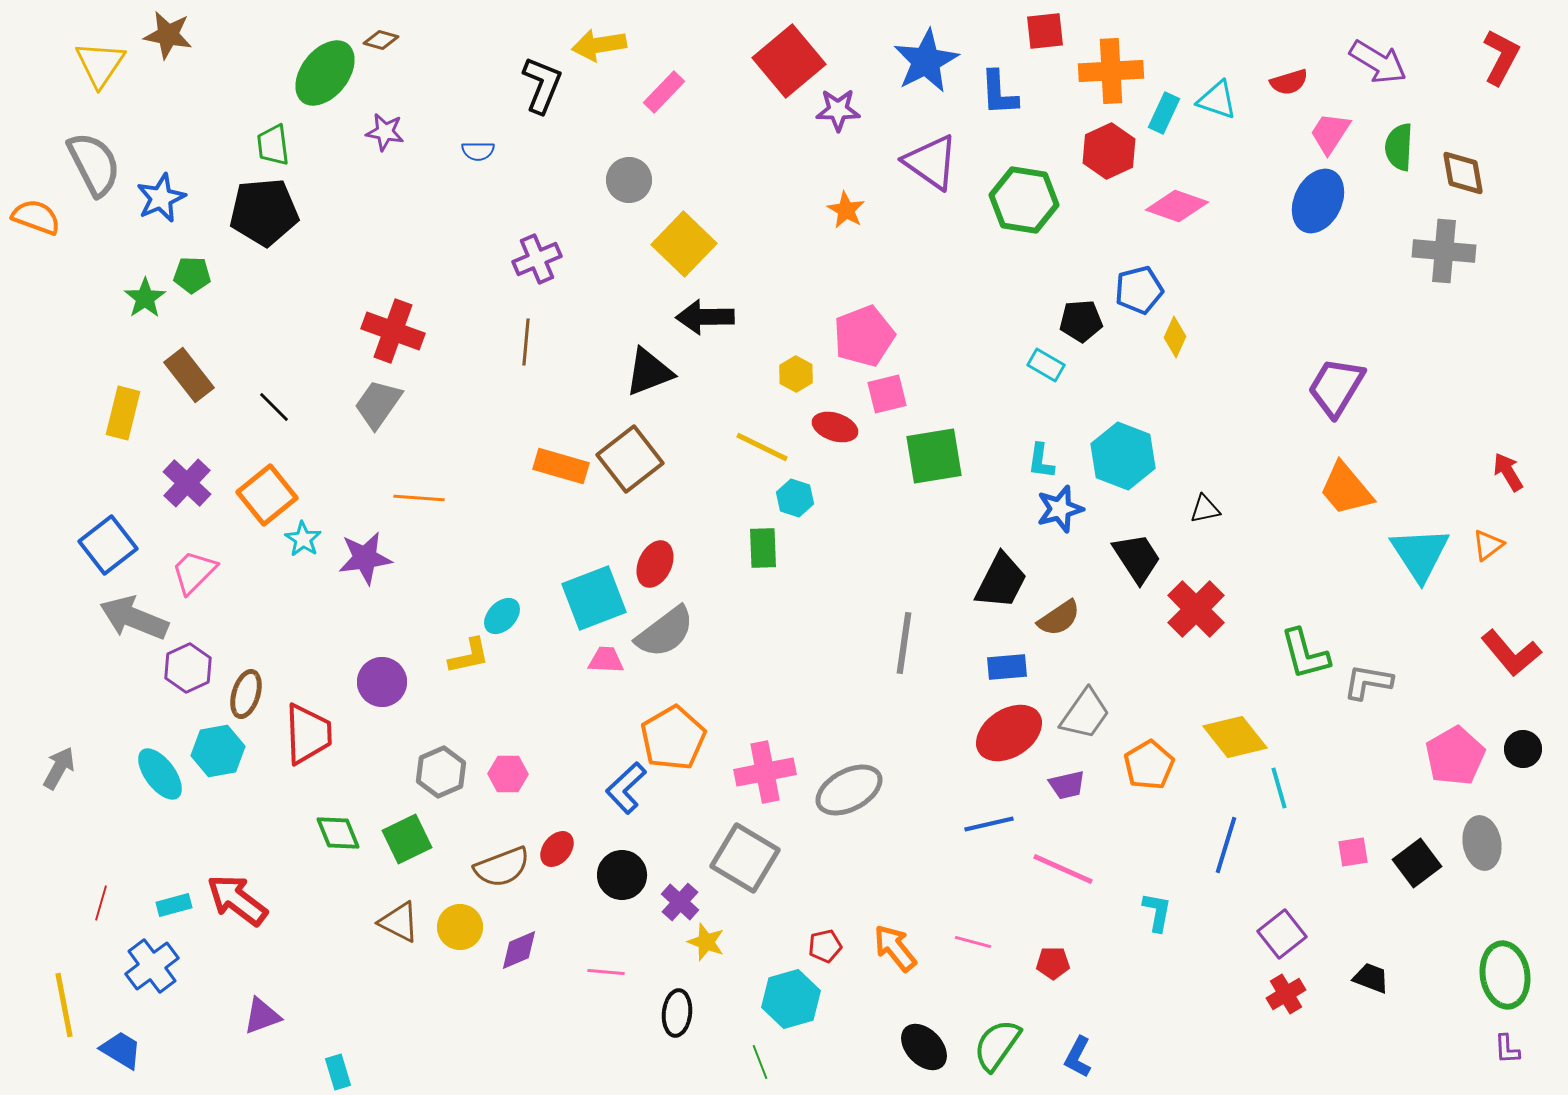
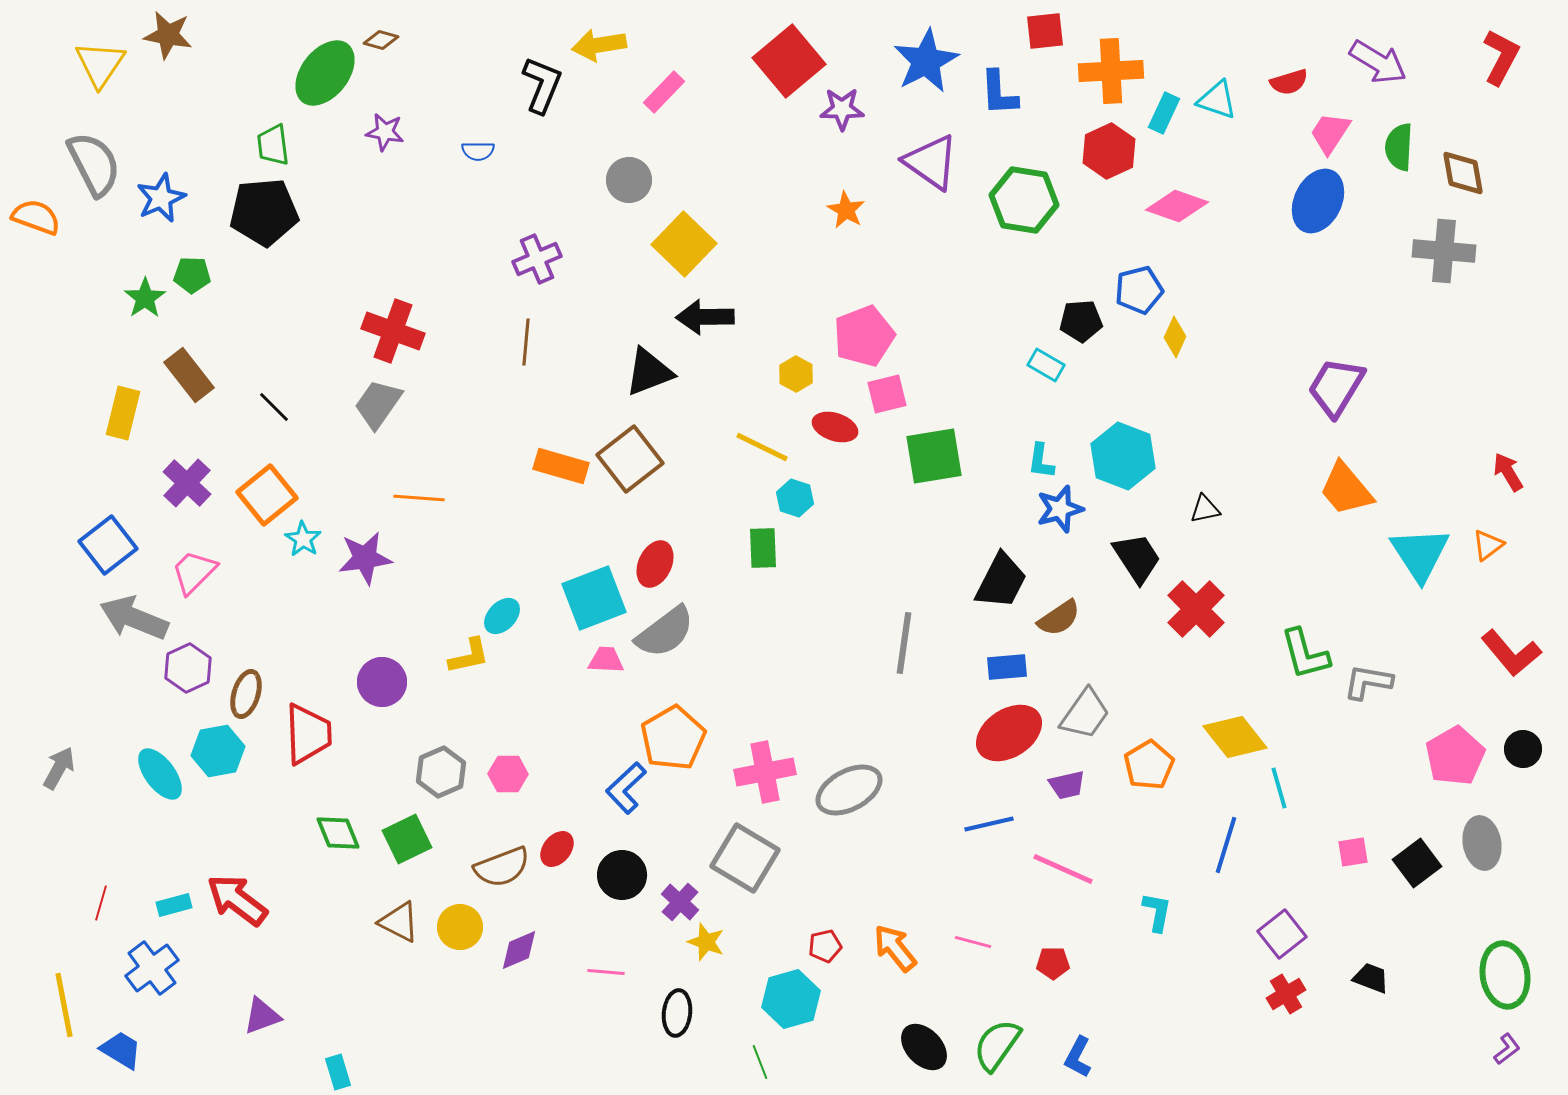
purple star at (838, 110): moved 4 px right, 1 px up
blue cross at (152, 966): moved 2 px down
purple L-shape at (1507, 1049): rotated 124 degrees counterclockwise
